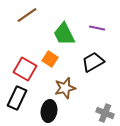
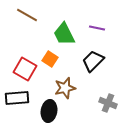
brown line: rotated 65 degrees clockwise
black trapezoid: moved 1 px up; rotated 15 degrees counterclockwise
black rectangle: rotated 60 degrees clockwise
gray cross: moved 3 px right, 10 px up
